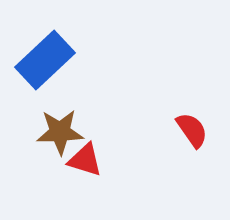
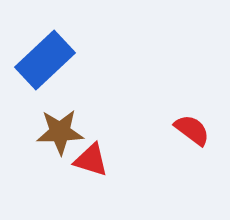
red semicircle: rotated 18 degrees counterclockwise
red triangle: moved 6 px right
